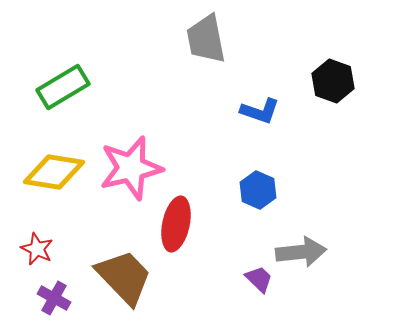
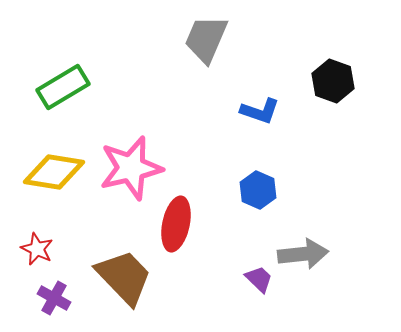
gray trapezoid: rotated 34 degrees clockwise
gray arrow: moved 2 px right, 2 px down
